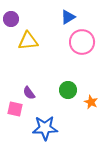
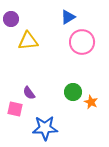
green circle: moved 5 px right, 2 px down
